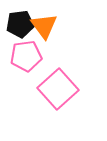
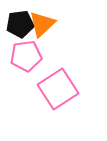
orange triangle: moved 2 px left, 2 px up; rotated 24 degrees clockwise
pink square: rotated 9 degrees clockwise
